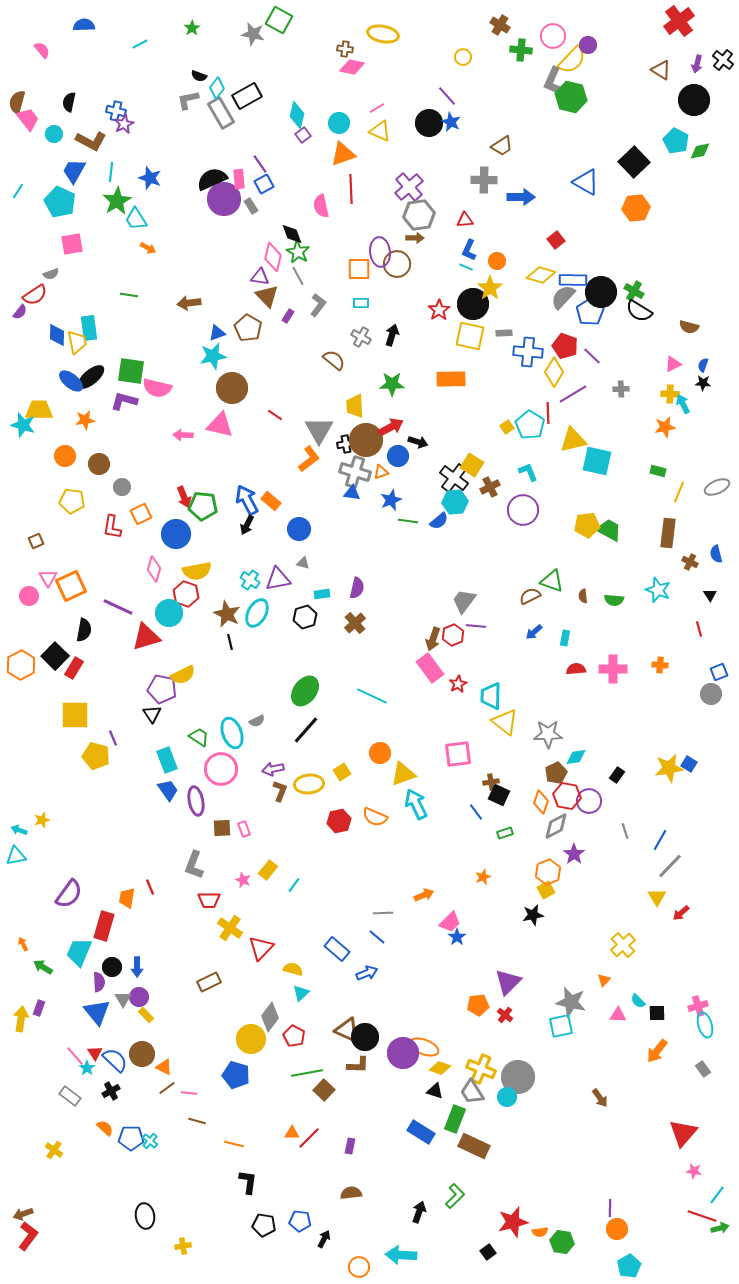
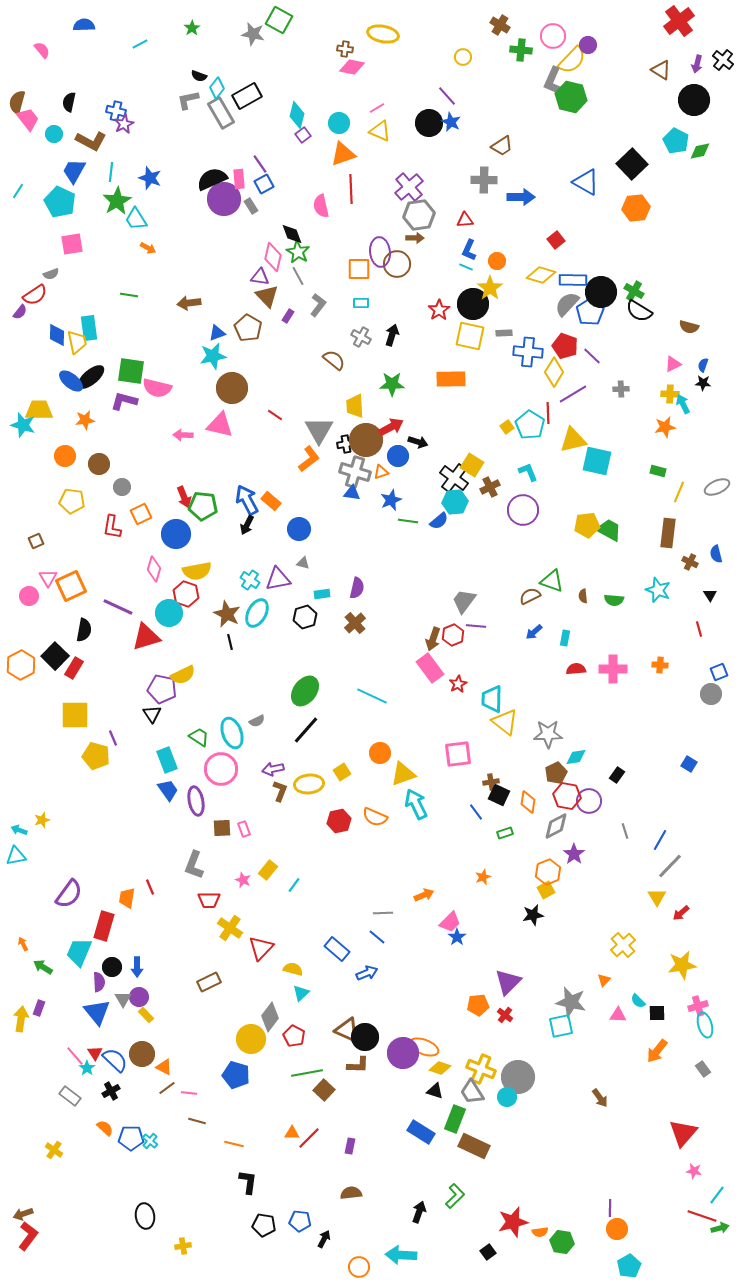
black square at (634, 162): moved 2 px left, 2 px down
gray semicircle at (563, 297): moved 4 px right, 7 px down
cyan trapezoid at (491, 696): moved 1 px right, 3 px down
yellow star at (669, 768): moved 13 px right, 197 px down
orange diamond at (541, 802): moved 13 px left; rotated 10 degrees counterclockwise
